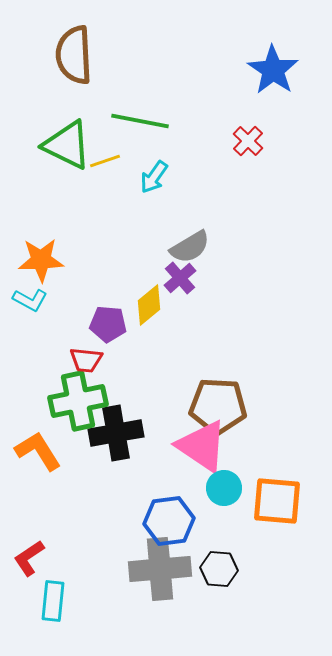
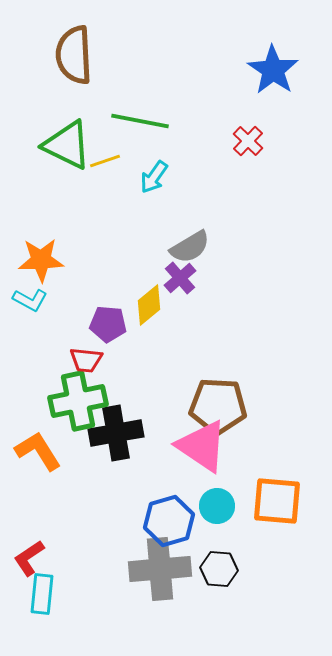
cyan circle: moved 7 px left, 18 px down
blue hexagon: rotated 9 degrees counterclockwise
cyan rectangle: moved 11 px left, 7 px up
